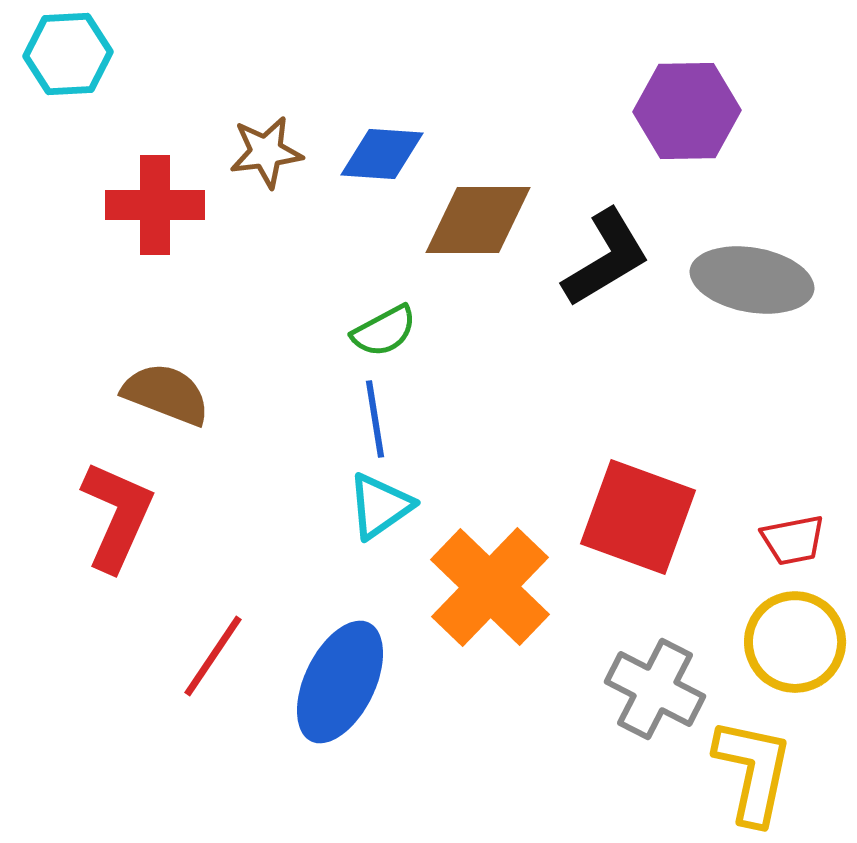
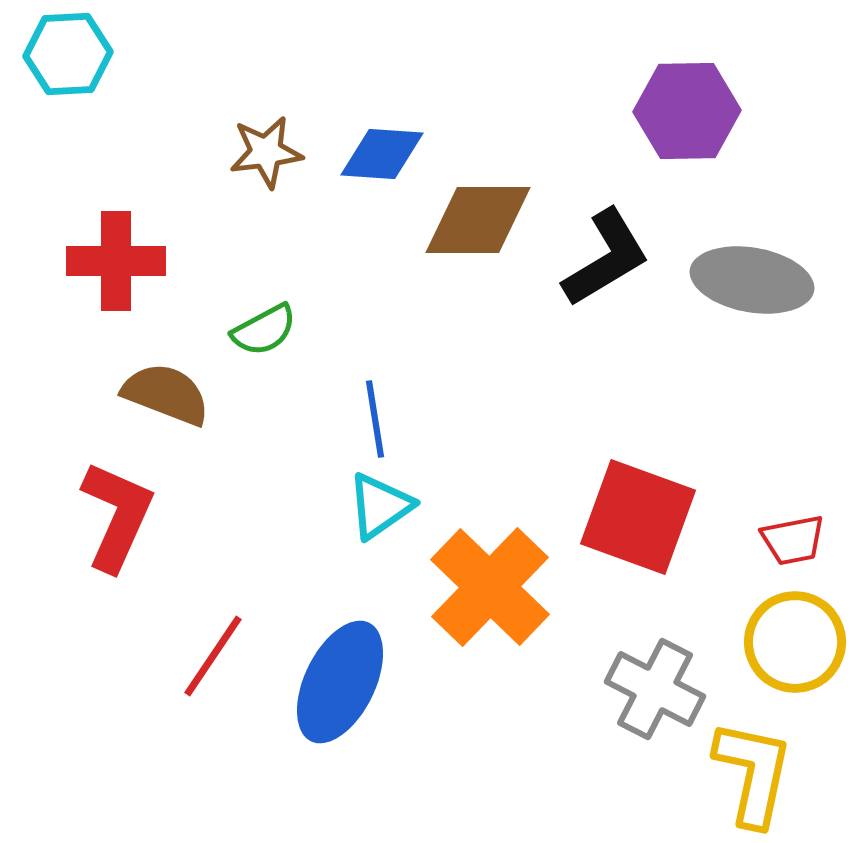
red cross: moved 39 px left, 56 px down
green semicircle: moved 120 px left, 1 px up
yellow L-shape: moved 2 px down
